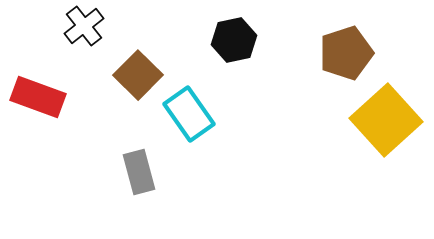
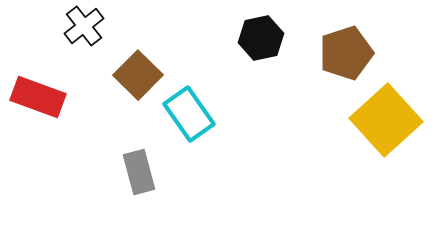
black hexagon: moved 27 px right, 2 px up
